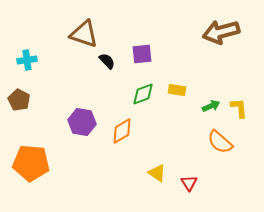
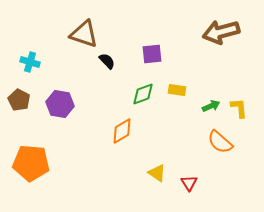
purple square: moved 10 px right
cyan cross: moved 3 px right, 2 px down; rotated 24 degrees clockwise
purple hexagon: moved 22 px left, 18 px up
